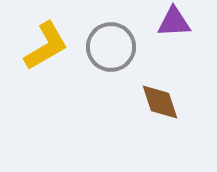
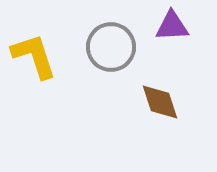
purple triangle: moved 2 px left, 4 px down
yellow L-shape: moved 12 px left, 10 px down; rotated 78 degrees counterclockwise
